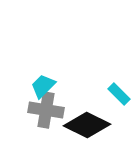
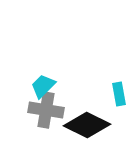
cyan rectangle: rotated 35 degrees clockwise
